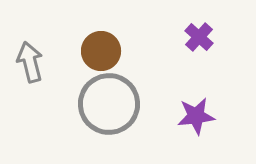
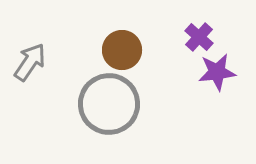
brown circle: moved 21 px right, 1 px up
gray arrow: rotated 48 degrees clockwise
purple star: moved 21 px right, 44 px up
